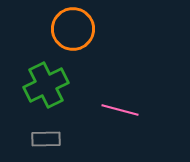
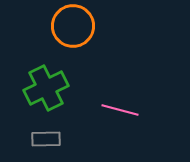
orange circle: moved 3 px up
green cross: moved 3 px down
